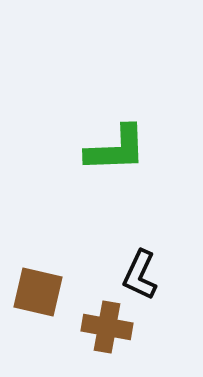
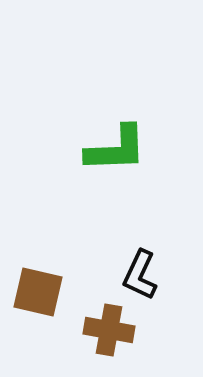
brown cross: moved 2 px right, 3 px down
